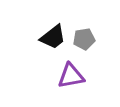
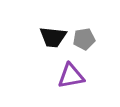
black trapezoid: rotated 44 degrees clockwise
